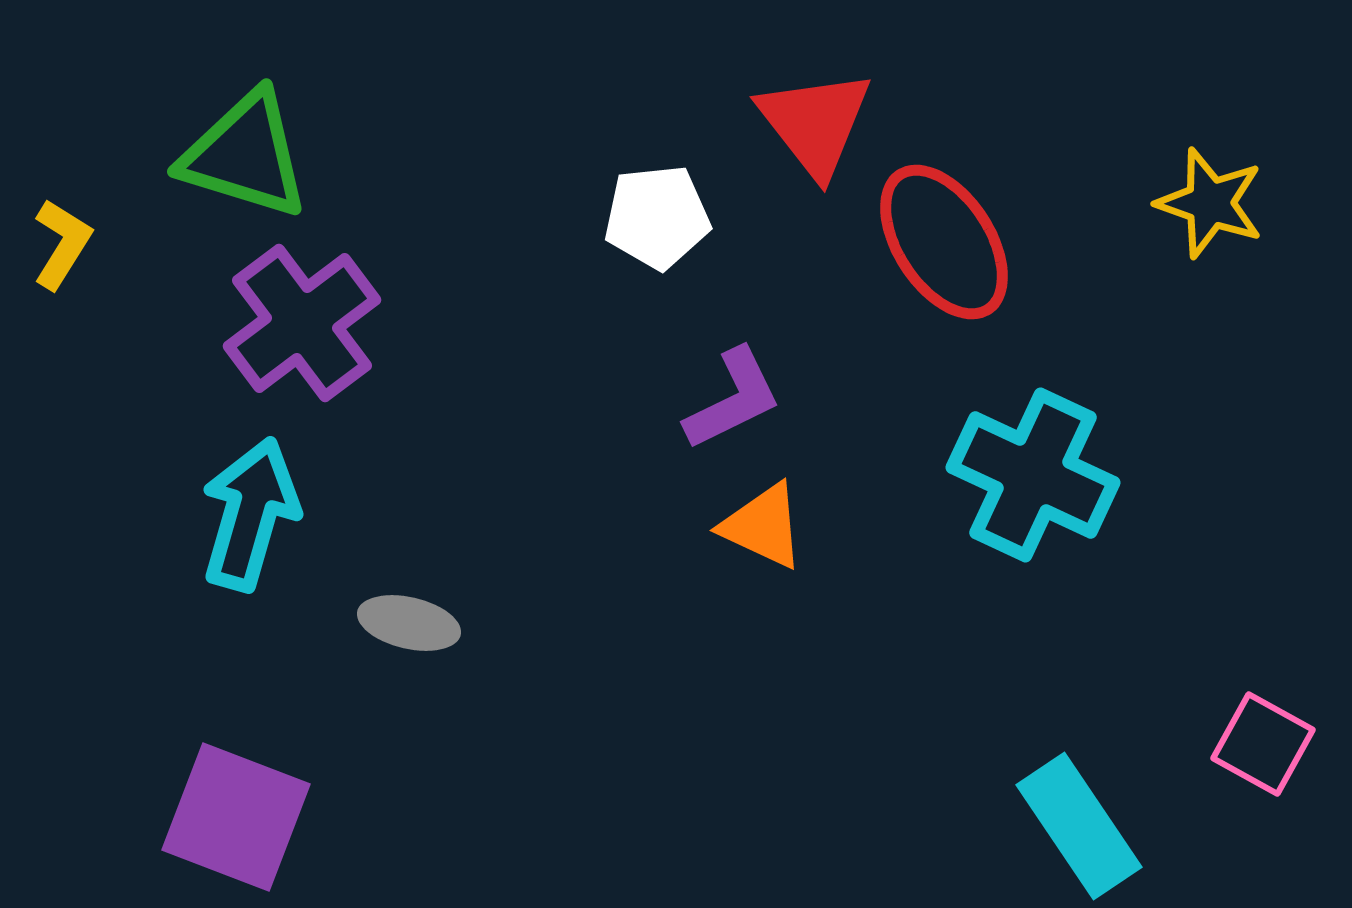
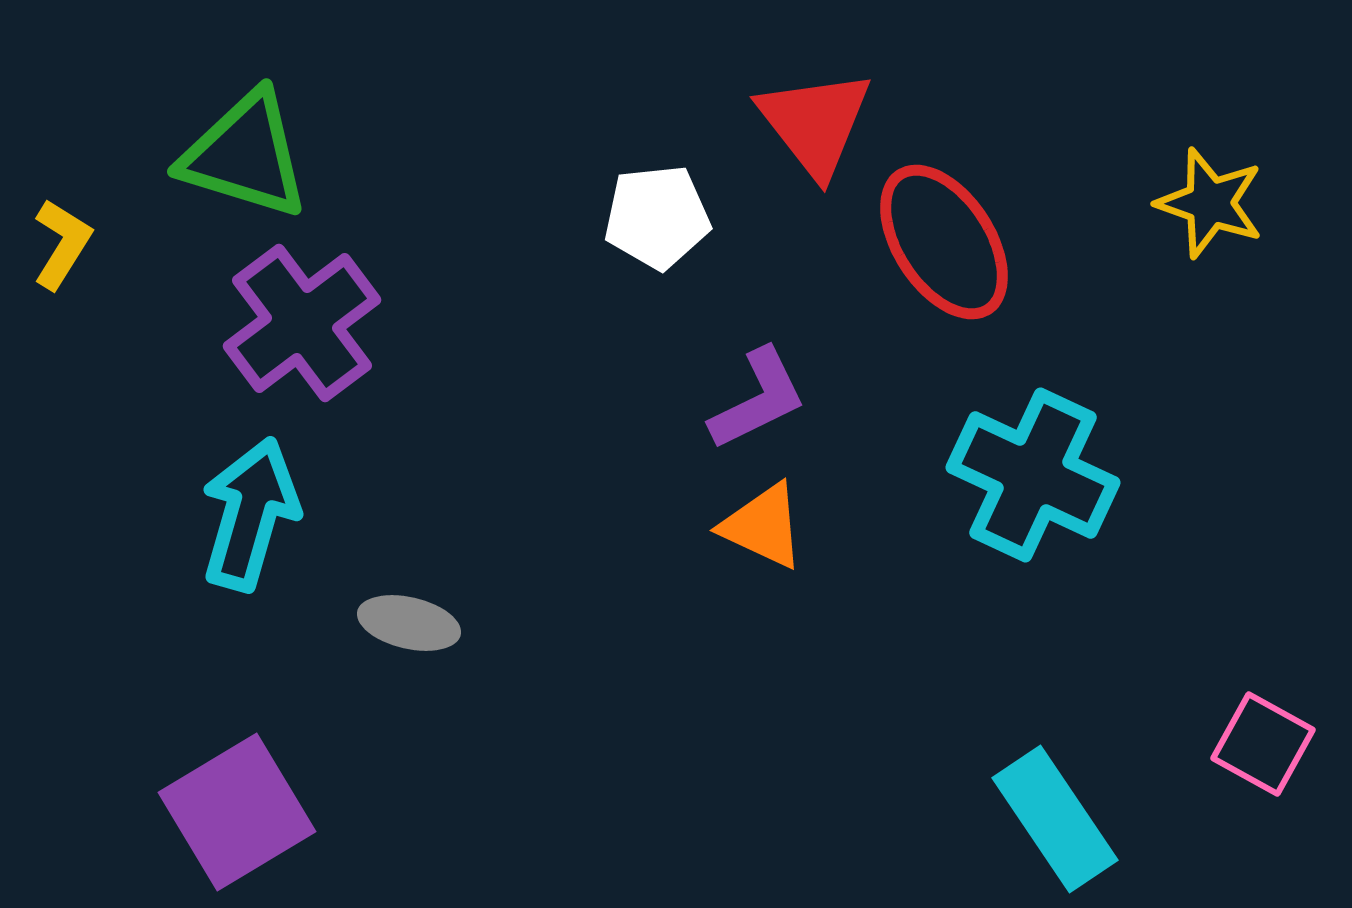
purple L-shape: moved 25 px right
purple square: moved 1 px right, 5 px up; rotated 38 degrees clockwise
cyan rectangle: moved 24 px left, 7 px up
